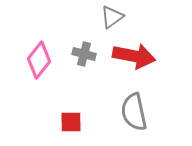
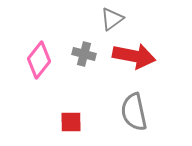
gray triangle: moved 2 px down
